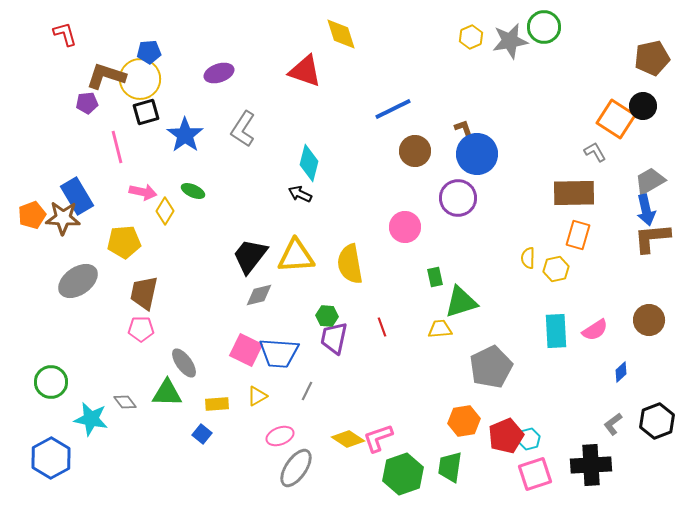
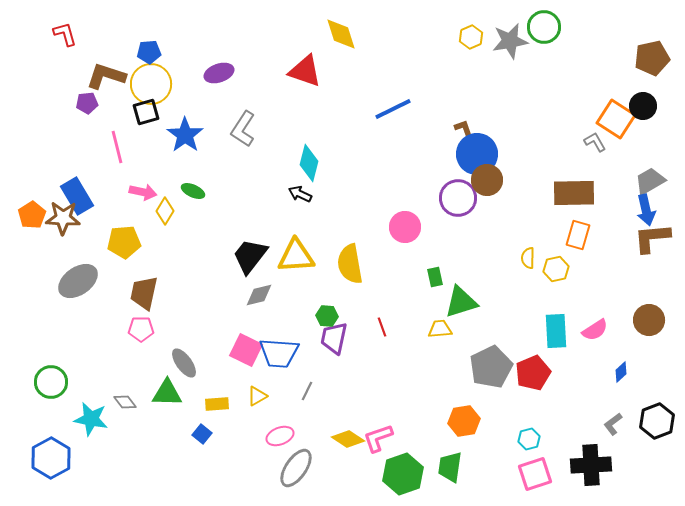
yellow circle at (140, 79): moved 11 px right, 5 px down
brown circle at (415, 151): moved 72 px right, 29 px down
gray L-shape at (595, 152): moved 10 px up
orange pentagon at (32, 215): rotated 12 degrees counterclockwise
red pentagon at (506, 436): moved 27 px right, 63 px up
